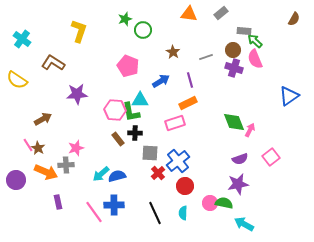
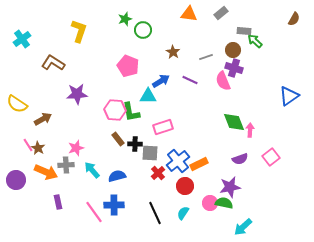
cyan cross at (22, 39): rotated 18 degrees clockwise
pink semicircle at (255, 59): moved 32 px left, 22 px down
yellow semicircle at (17, 80): moved 24 px down
purple line at (190, 80): rotated 49 degrees counterclockwise
cyan triangle at (140, 100): moved 8 px right, 4 px up
orange rectangle at (188, 103): moved 11 px right, 61 px down
pink rectangle at (175, 123): moved 12 px left, 4 px down
pink arrow at (250, 130): rotated 24 degrees counterclockwise
black cross at (135, 133): moved 11 px down
cyan arrow at (101, 174): moved 9 px left, 4 px up; rotated 90 degrees clockwise
purple star at (238, 184): moved 8 px left, 3 px down
cyan semicircle at (183, 213): rotated 32 degrees clockwise
cyan arrow at (244, 224): moved 1 px left, 3 px down; rotated 72 degrees counterclockwise
